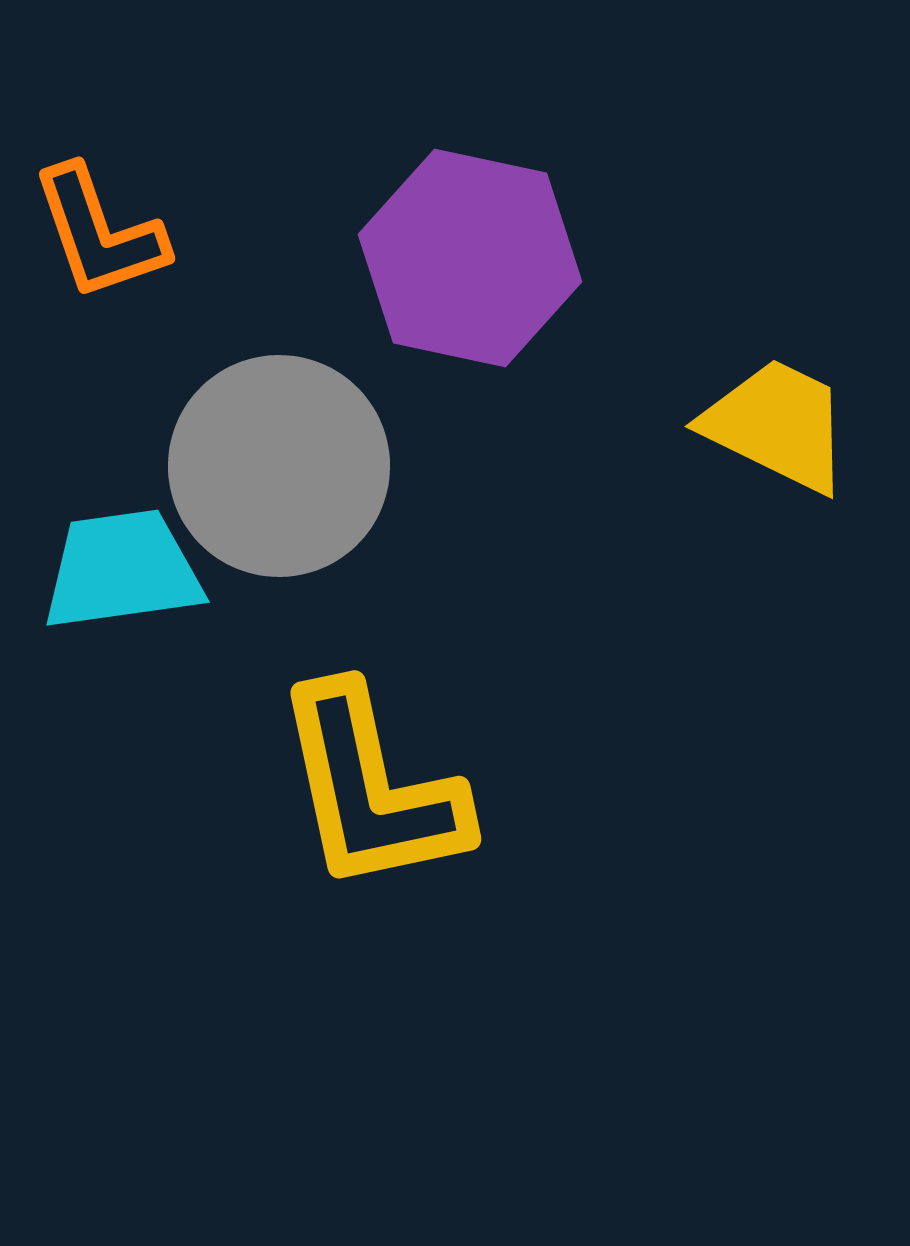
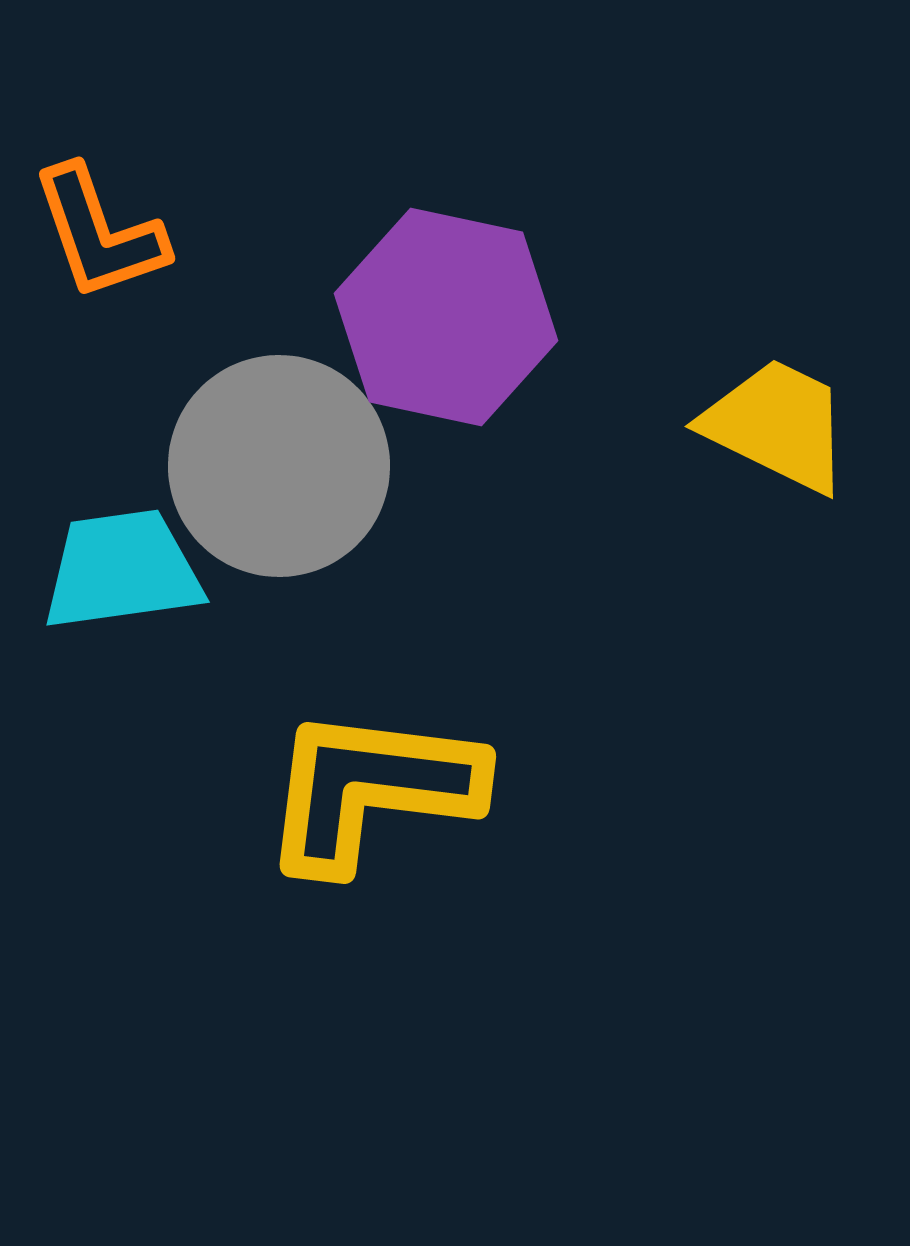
purple hexagon: moved 24 px left, 59 px down
yellow L-shape: rotated 109 degrees clockwise
